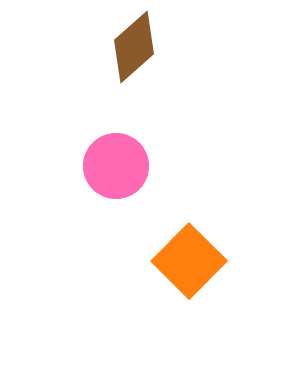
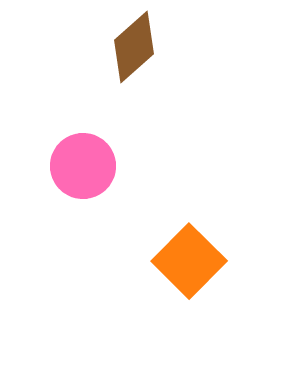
pink circle: moved 33 px left
